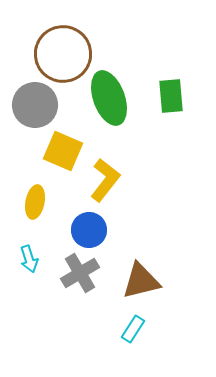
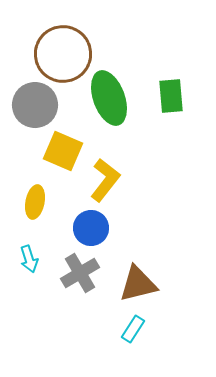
blue circle: moved 2 px right, 2 px up
brown triangle: moved 3 px left, 3 px down
